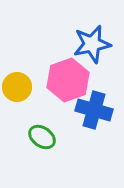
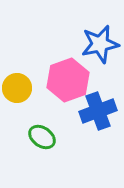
blue star: moved 8 px right
yellow circle: moved 1 px down
blue cross: moved 4 px right, 1 px down; rotated 36 degrees counterclockwise
